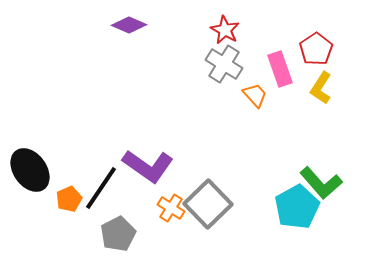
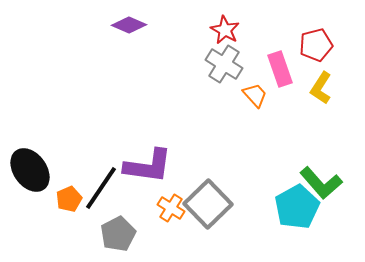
red pentagon: moved 4 px up; rotated 20 degrees clockwise
purple L-shape: rotated 27 degrees counterclockwise
